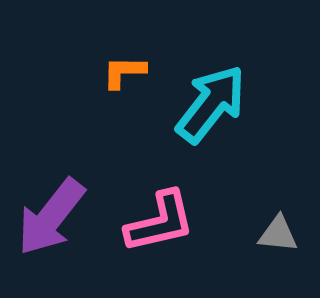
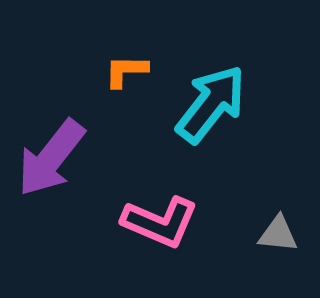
orange L-shape: moved 2 px right, 1 px up
purple arrow: moved 59 px up
pink L-shape: rotated 36 degrees clockwise
